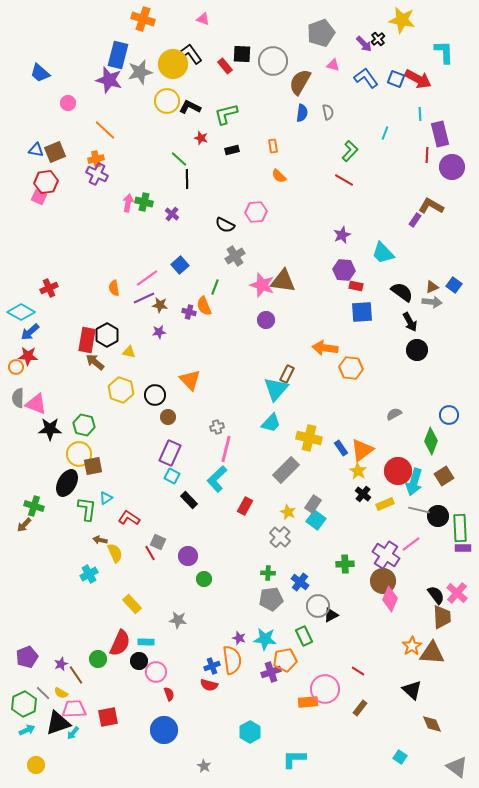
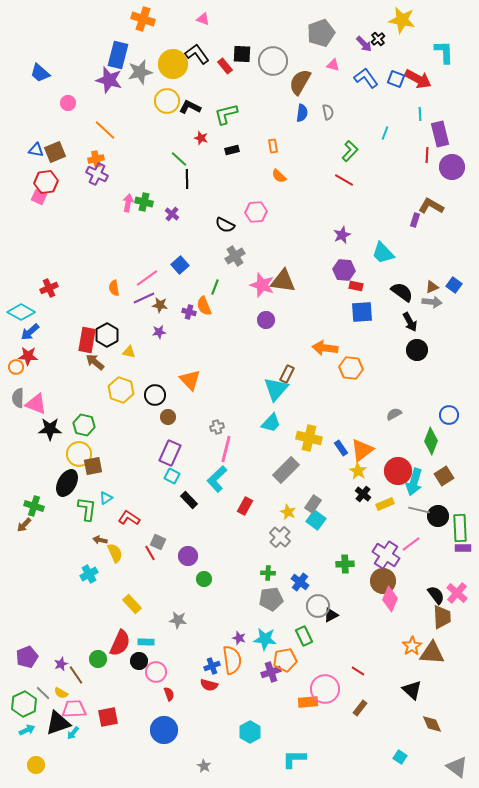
black L-shape at (190, 54): moved 7 px right
purple rectangle at (415, 220): rotated 16 degrees counterclockwise
